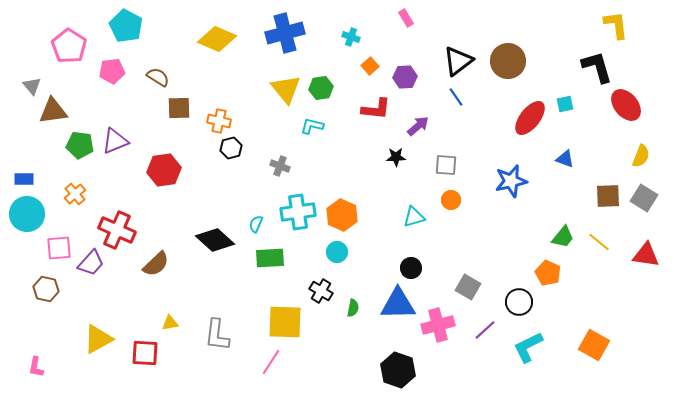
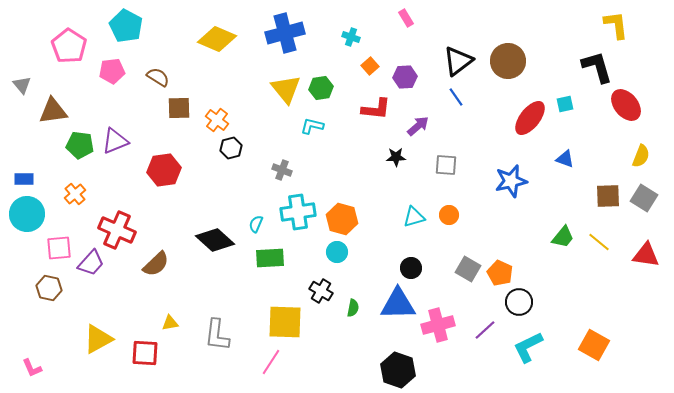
gray triangle at (32, 86): moved 10 px left, 1 px up
orange cross at (219, 121): moved 2 px left, 1 px up; rotated 25 degrees clockwise
gray cross at (280, 166): moved 2 px right, 4 px down
orange circle at (451, 200): moved 2 px left, 15 px down
orange hexagon at (342, 215): moved 4 px down; rotated 8 degrees counterclockwise
orange pentagon at (548, 273): moved 48 px left
gray square at (468, 287): moved 18 px up
brown hexagon at (46, 289): moved 3 px right, 1 px up
pink L-shape at (36, 367): moved 4 px left, 1 px down; rotated 35 degrees counterclockwise
